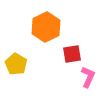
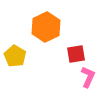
red square: moved 4 px right
yellow pentagon: moved 1 px left, 8 px up
